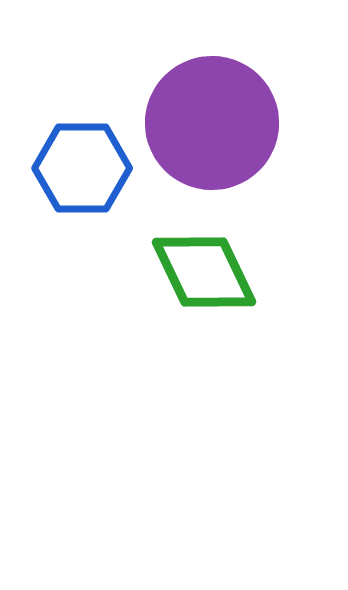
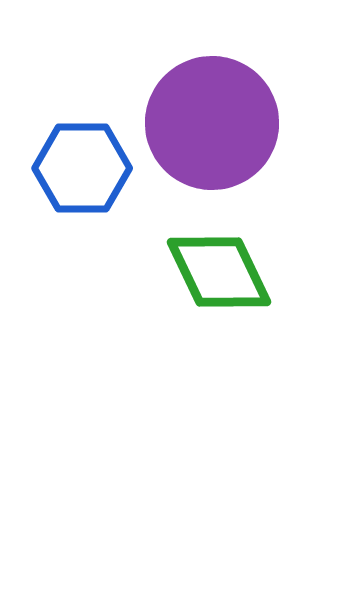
green diamond: moved 15 px right
